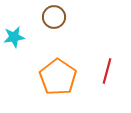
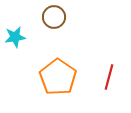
cyan star: moved 1 px right
red line: moved 2 px right, 6 px down
